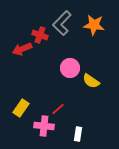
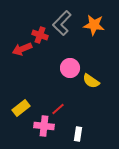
yellow rectangle: rotated 18 degrees clockwise
